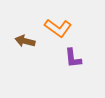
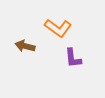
brown arrow: moved 5 px down
